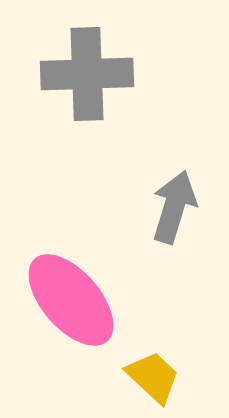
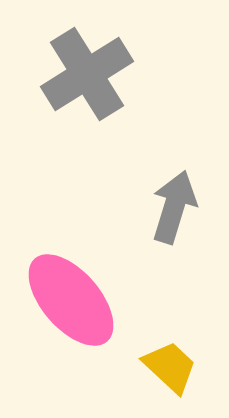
gray cross: rotated 30 degrees counterclockwise
yellow trapezoid: moved 17 px right, 10 px up
